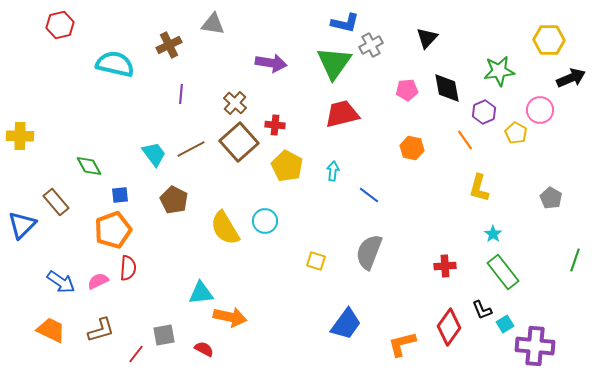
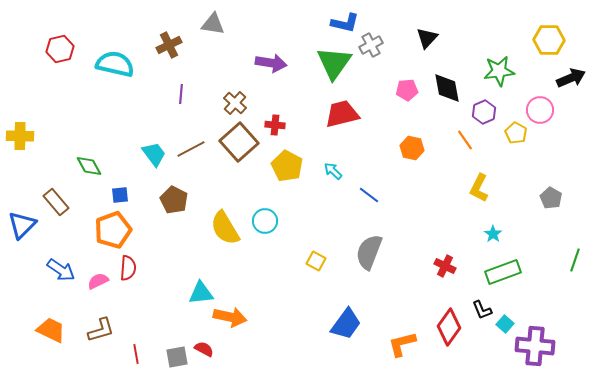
red hexagon at (60, 25): moved 24 px down
cyan arrow at (333, 171): rotated 54 degrees counterclockwise
yellow L-shape at (479, 188): rotated 12 degrees clockwise
yellow square at (316, 261): rotated 12 degrees clockwise
red cross at (445, 266): rotated 30 degrees clockwise
green rectangle at (503, 272): rotated 72 degrees counterclockwise
blue arrow at (61, 282): moved 12 px up
cyan square at (505, 324): rotated 18 degrees counterclockwise
gray square at (164, 335): moved 13 px right, 22 px down
red line at (136, 354): rotated 48 degrees counterclockwise
